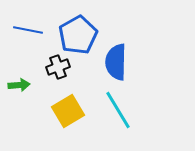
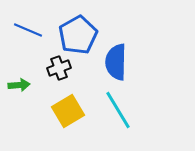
blue line: rotated 12 degrees clockwise
black cross: moved 1 px right, 1 px down
